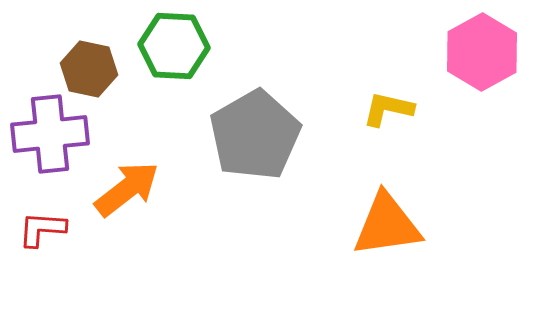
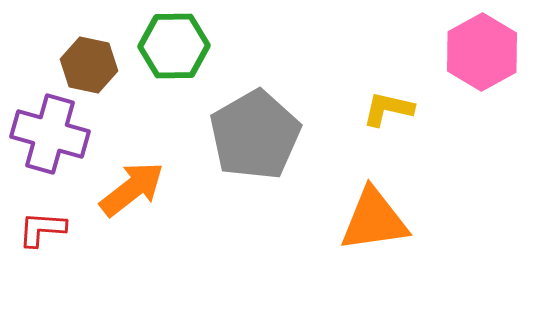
green hexagon: rotated 4 degrees counterclockwise
brown hexagon: moved 4 px up
purple cross: rotated 22 degrees clockwise
orange arrow: moved 5 px right
orange triangle: moved 13 px left, 5 px up
